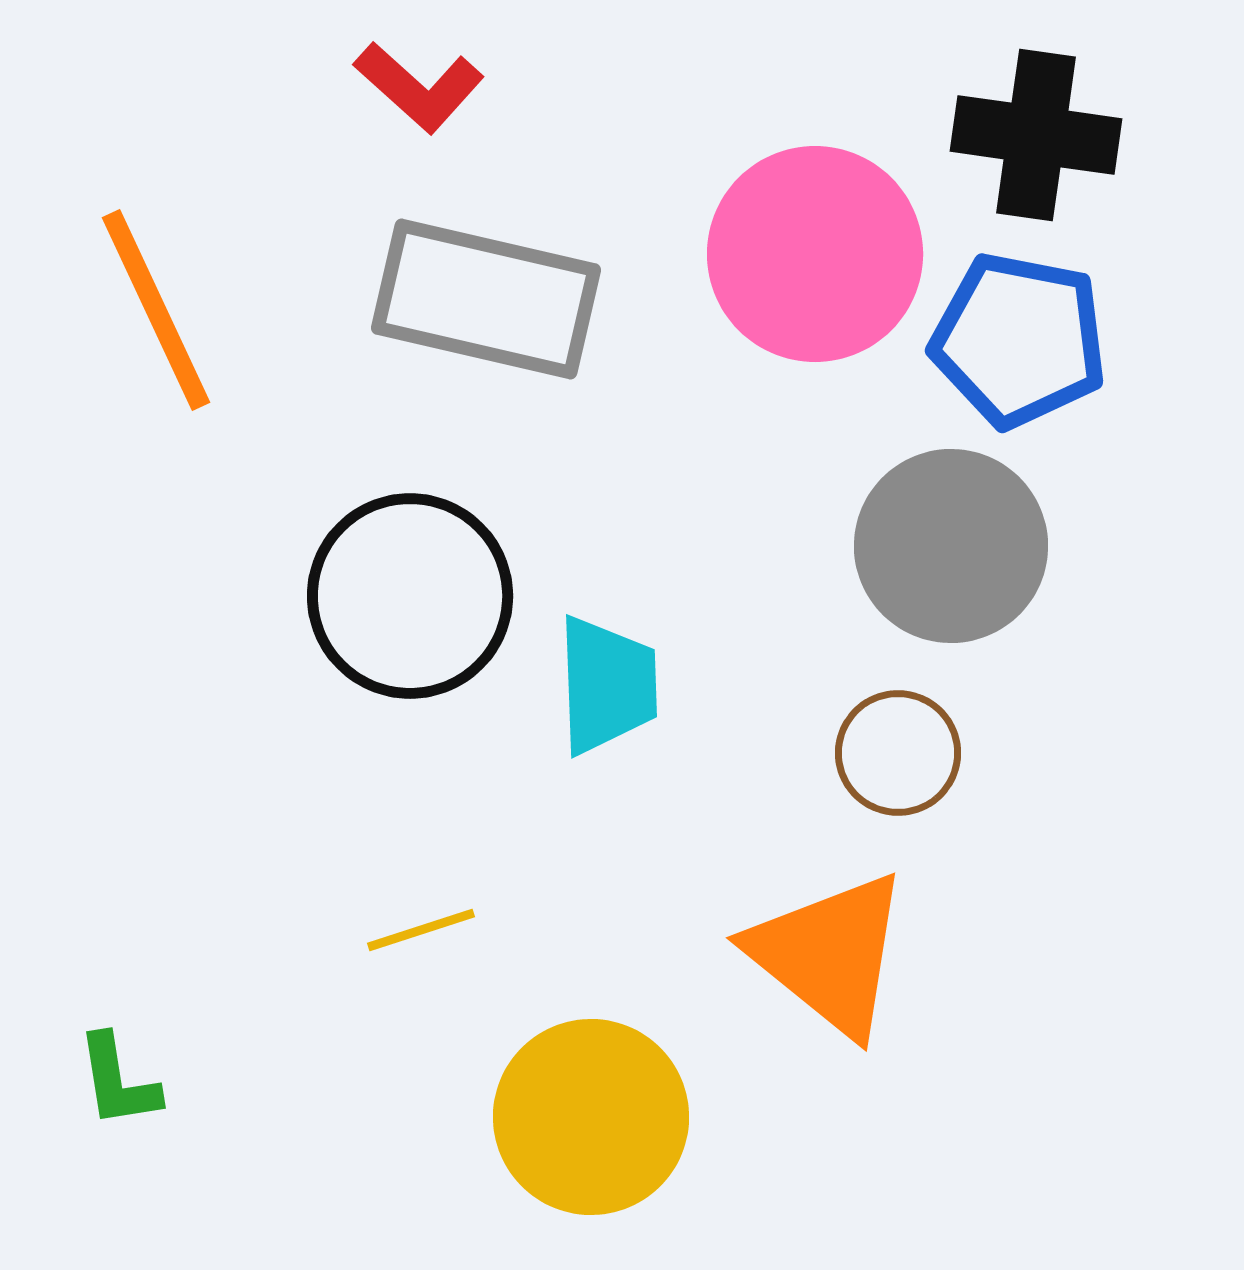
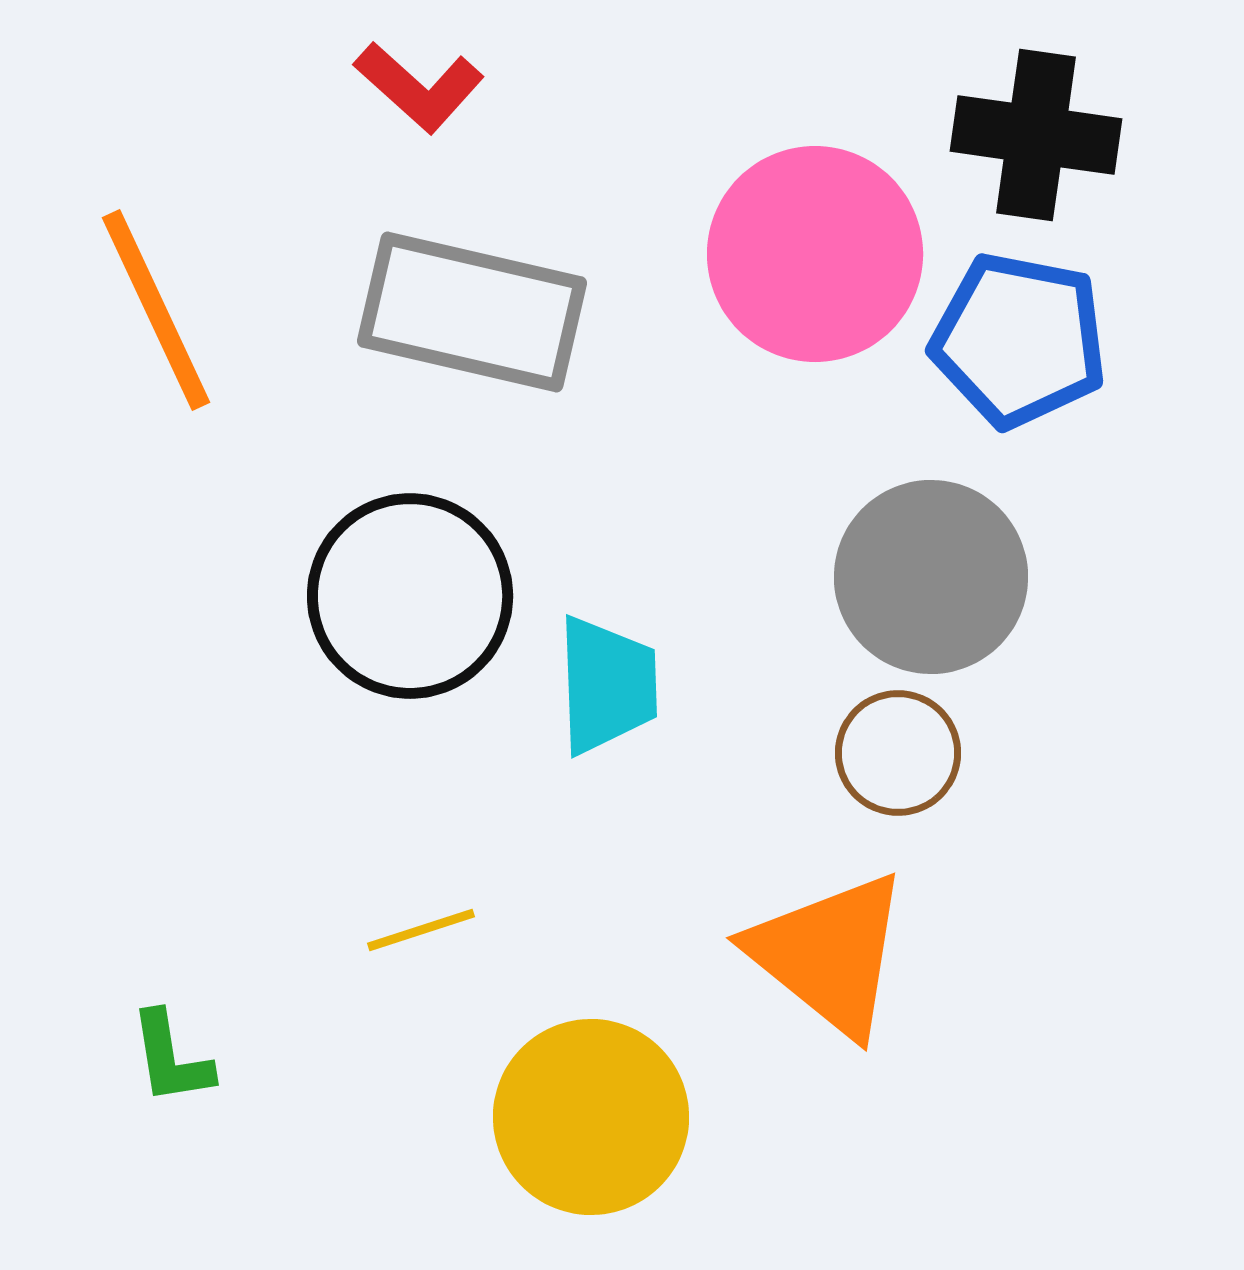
gray rectangle: moved 14 px left, 13 px down
gray circle: moved 20 px left, 31 px down
green L-shape: moved 53 px right, 23 px up
